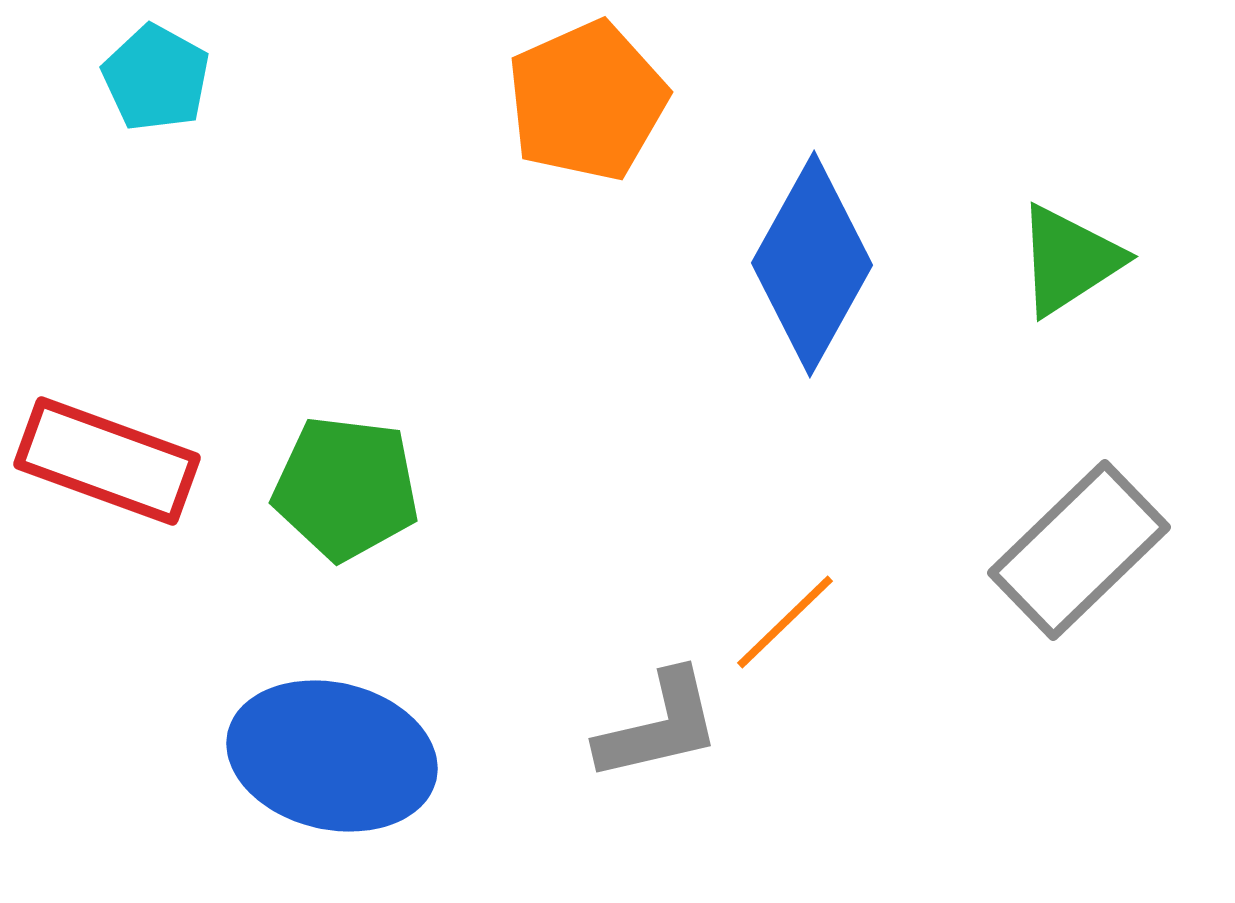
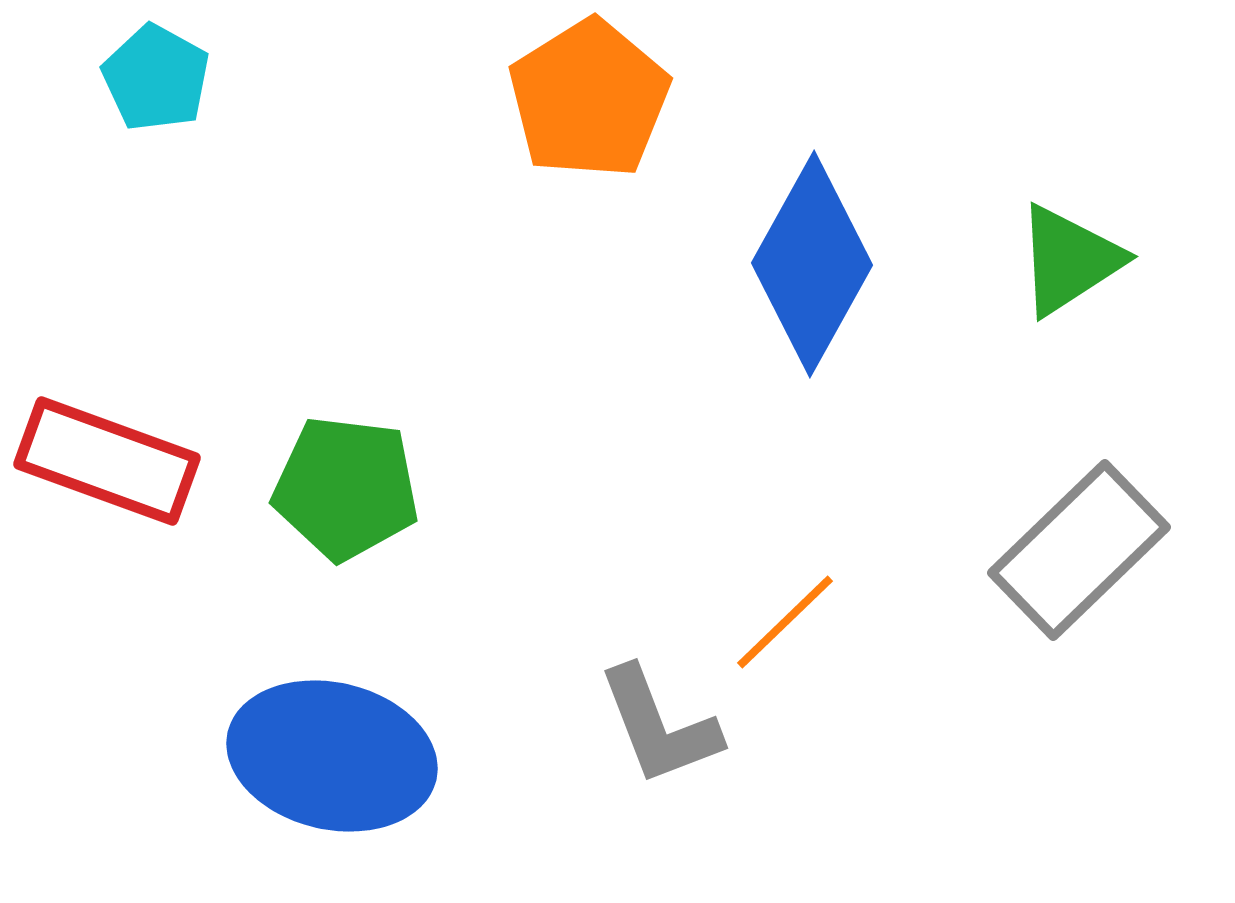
orange pentagon: moved 2 px right, 2 px up; rotated 8 degrees counterclockwise
gray L-shape: rotated 82 degrees clockwise
